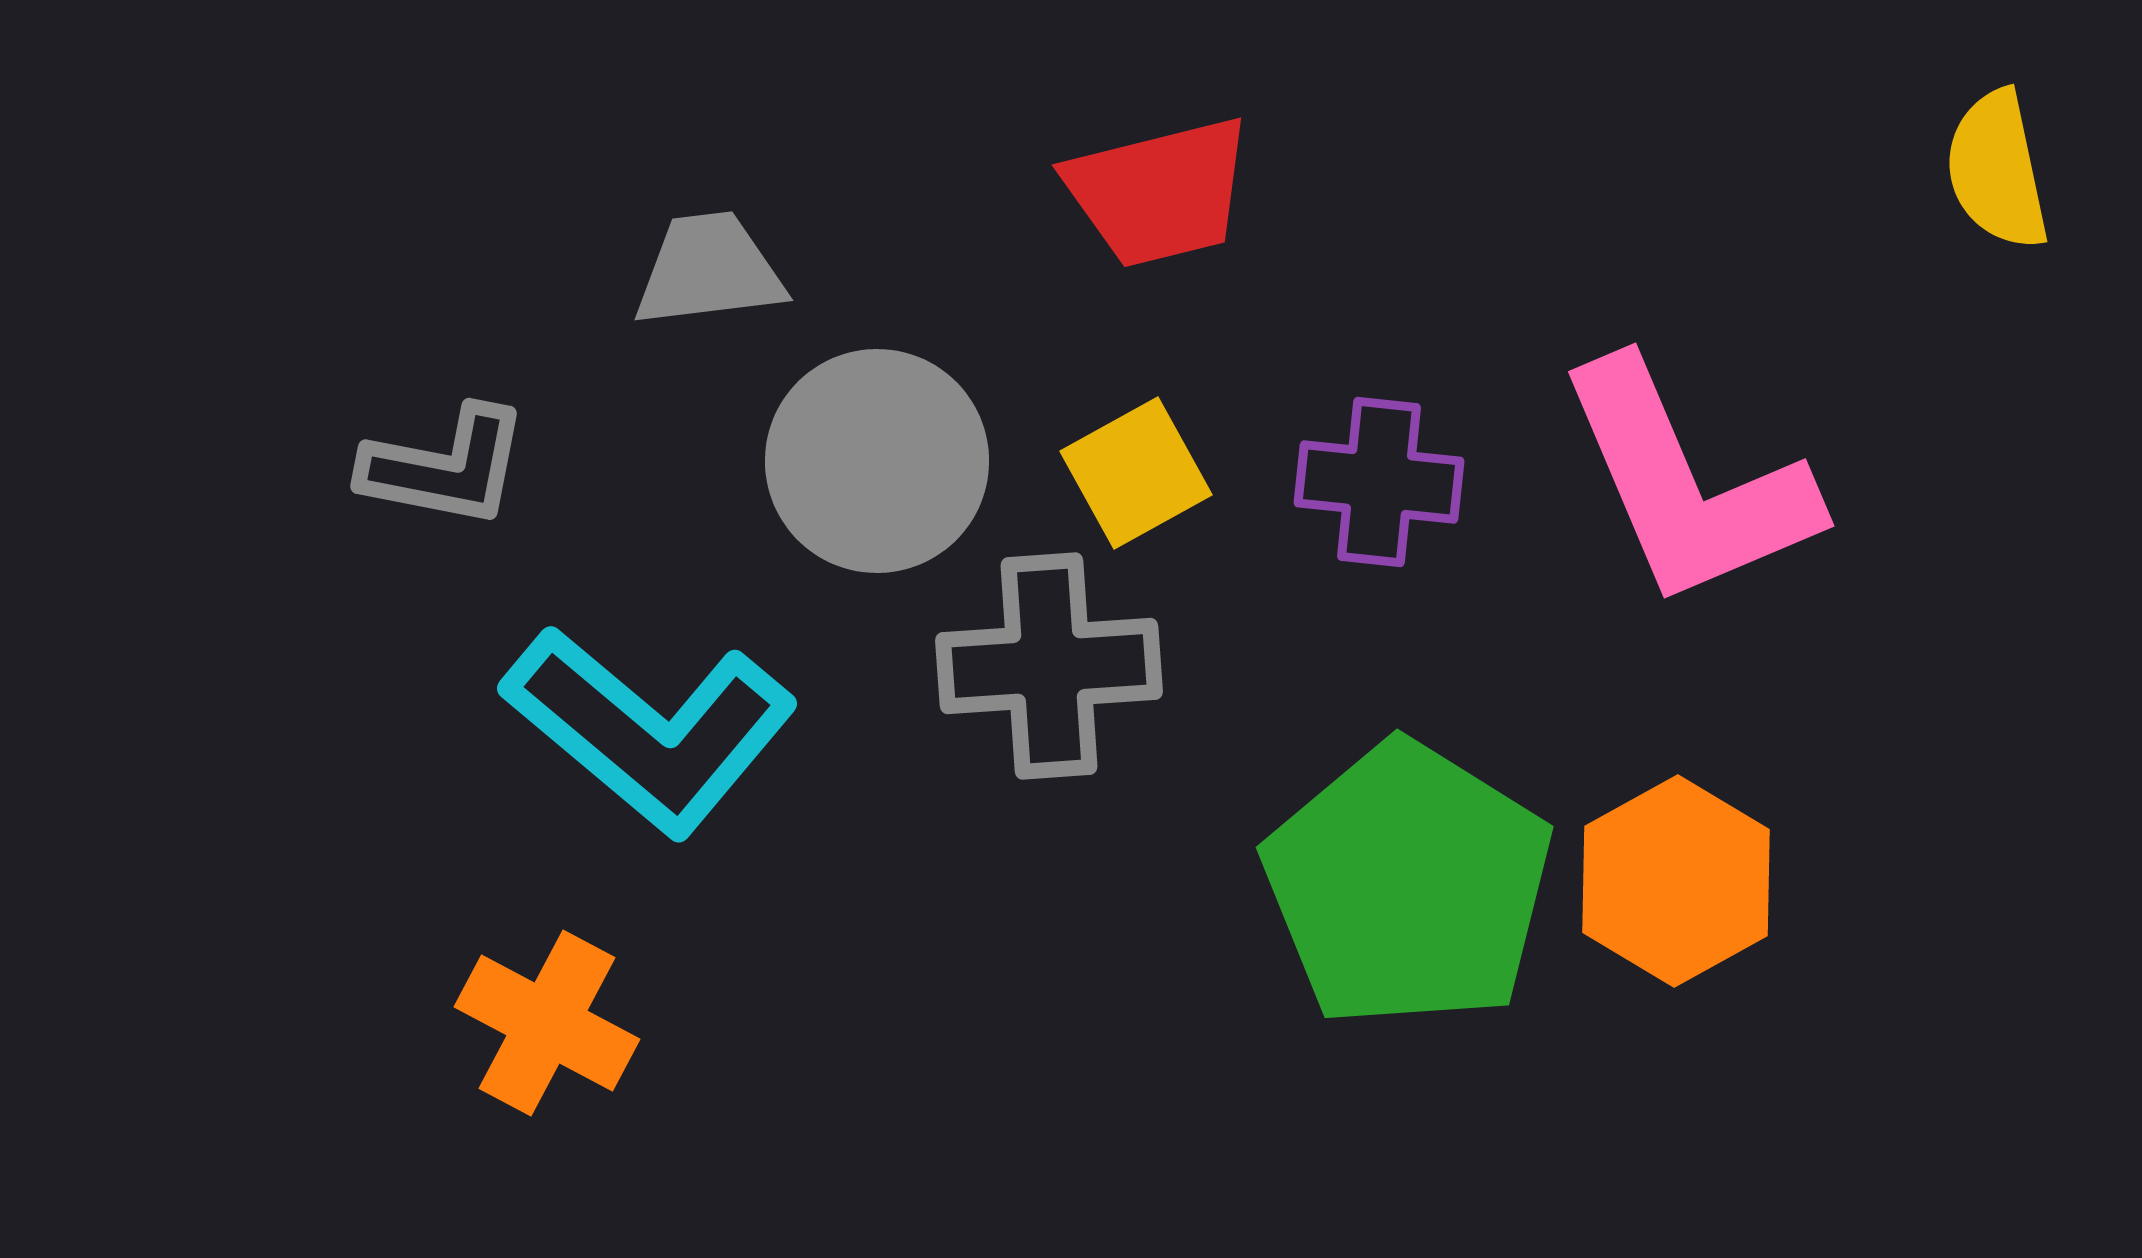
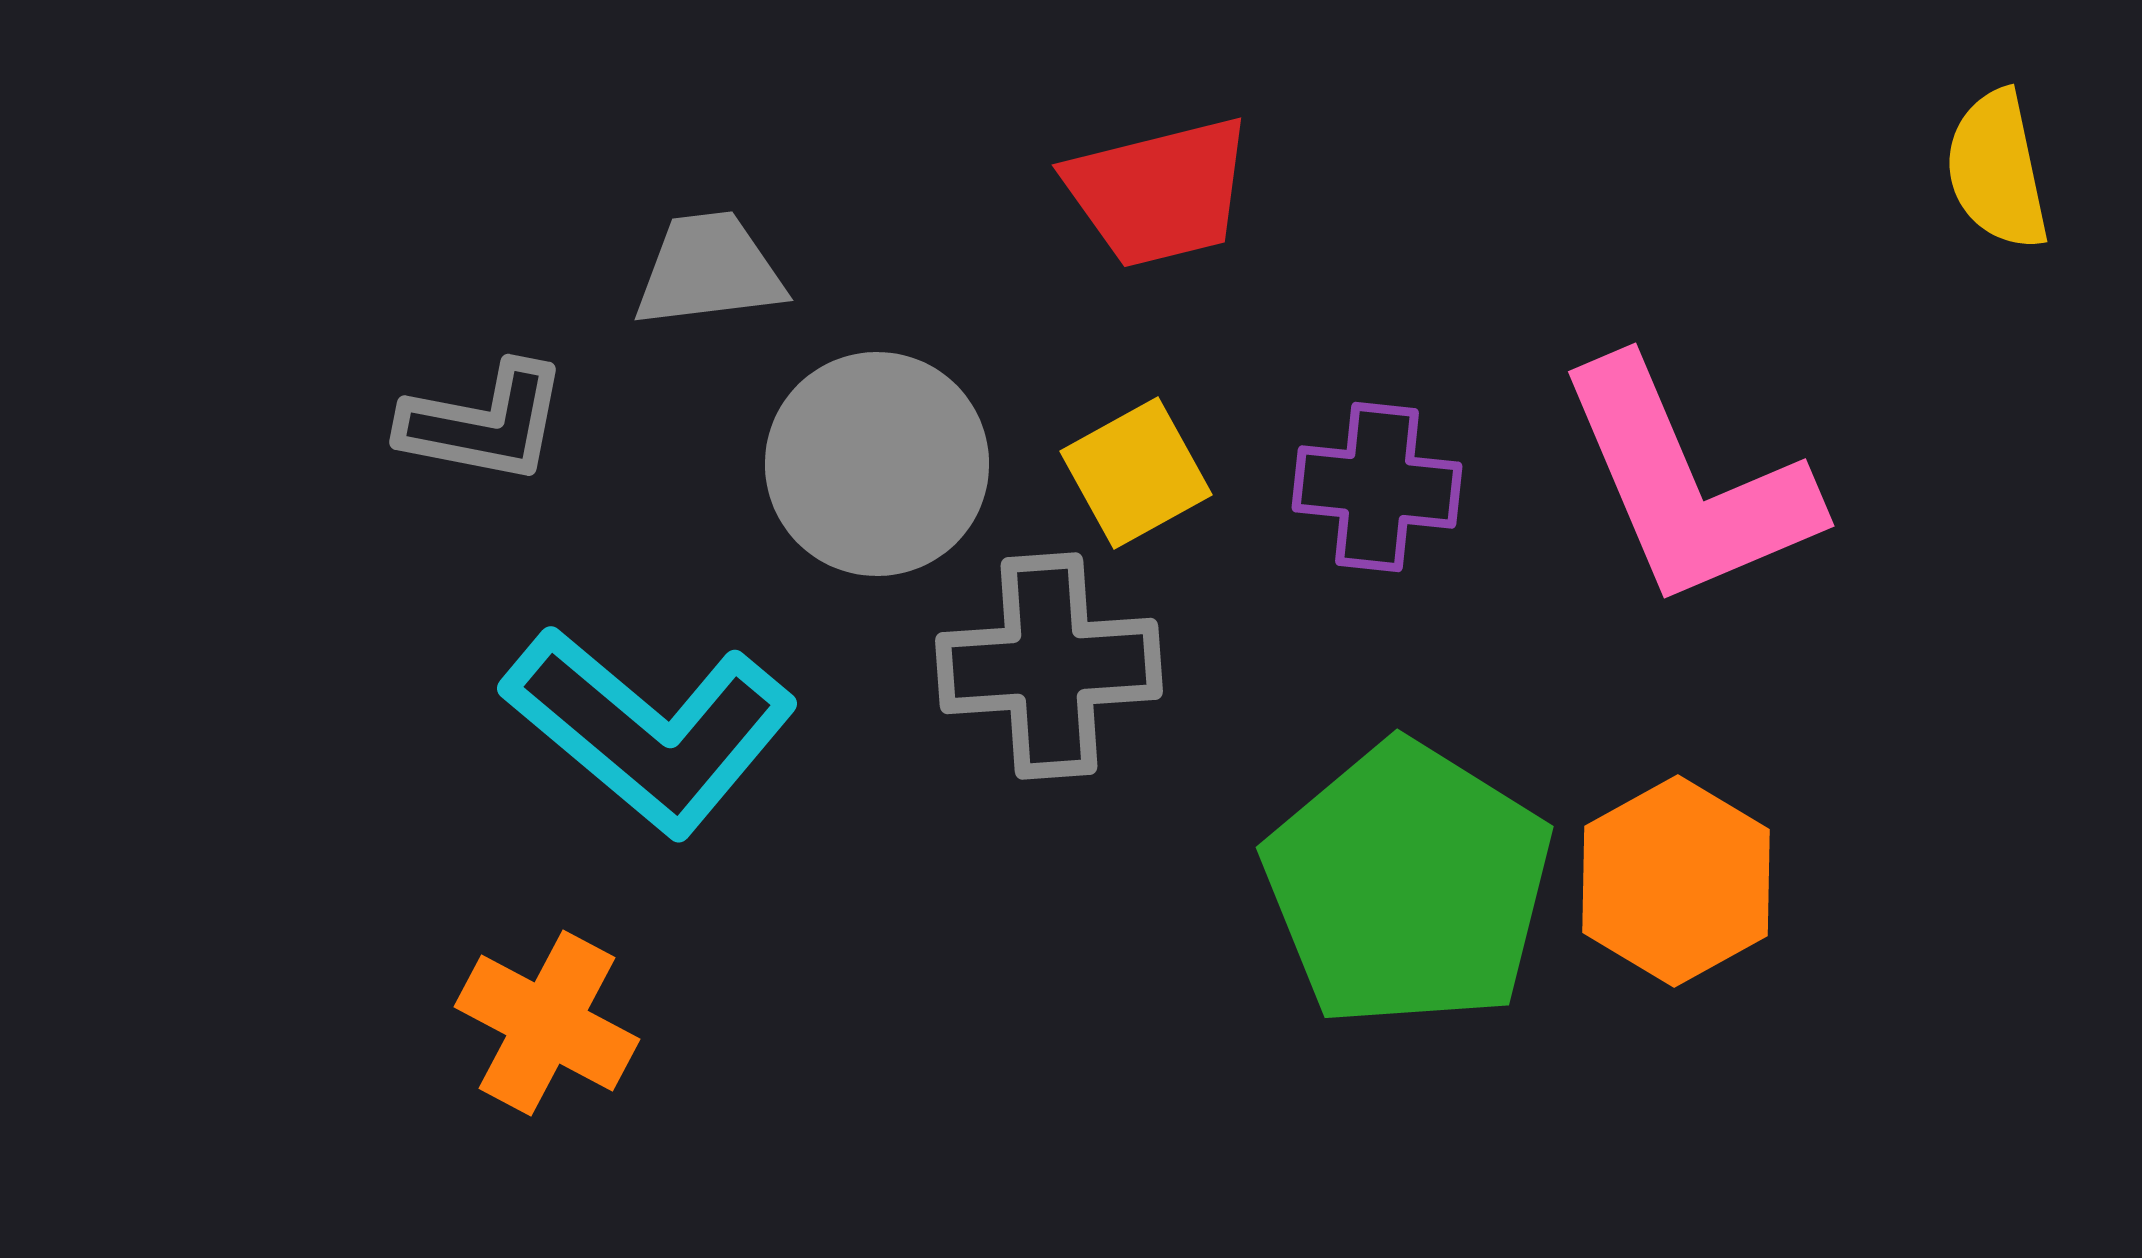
gray circle: moved 3 px down
gray L-shape: moved 39 px right, 44 px up
purple cross: moved 2 px left, 5 px down
